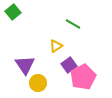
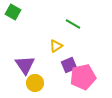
green square: rotated 21 degrees counterclockwise
purple square: rotated 14 degrees clockwise
pink pentagon: rotated 15 degrees clockwise
yellow circle: moved 3 px left
